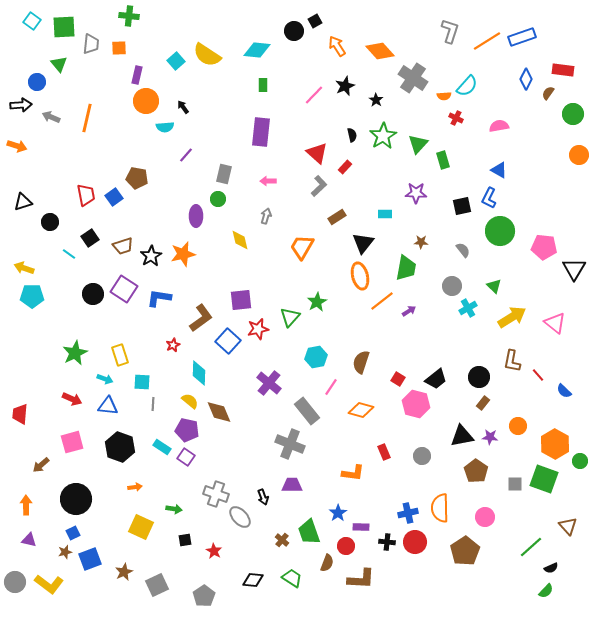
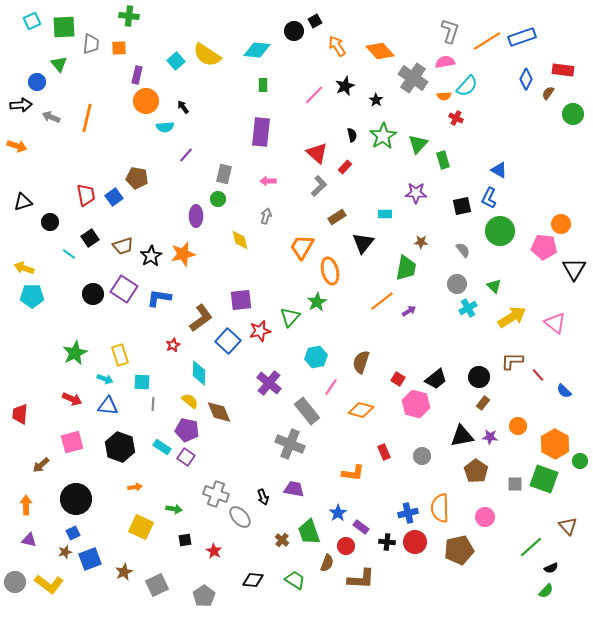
cyan square at (32, 21): rotated 30 degrees clockwise
pink semicircle at (499, 126): moved 54 px left, 64 px up
orange circle at (579, 155): moved 18 px left, 69 px down
orange ellipse at (360, 276): moved 30 px left, 5 px up
gray circle at (452, 286): moved 5 px right, 2 px up
red star at (258, 329): moved 2 px right, 2 px down
brown L-shape at (512, 361): rotated 80 degrees clockwise
purple trapezoid at (292, 485): moved 2 px right, 4 px down; rotated 10 degrees clockwise
purple rectangle at (361, 527): rotated 35 degrees clockwise
brown pentagon at (465, 551): moved 6 px left, 1 px up; rotated 20 degrees clockwise
green trapezoid at (292, 578): moved 3 px right, 2 px down
